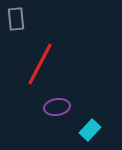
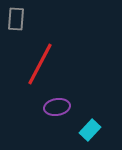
gray rectangle: rotated 10 degrees clockwise
